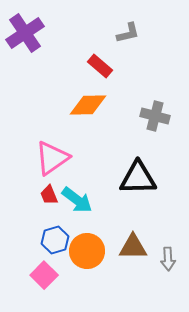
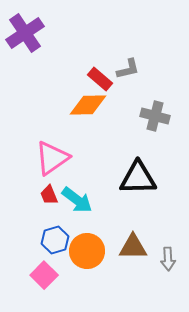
gray L-shape: moved 36 px down
red rectangle: moved 13 px down
